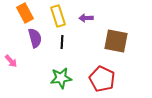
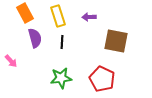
purple arrow: moved 3 px right, 1 px up
